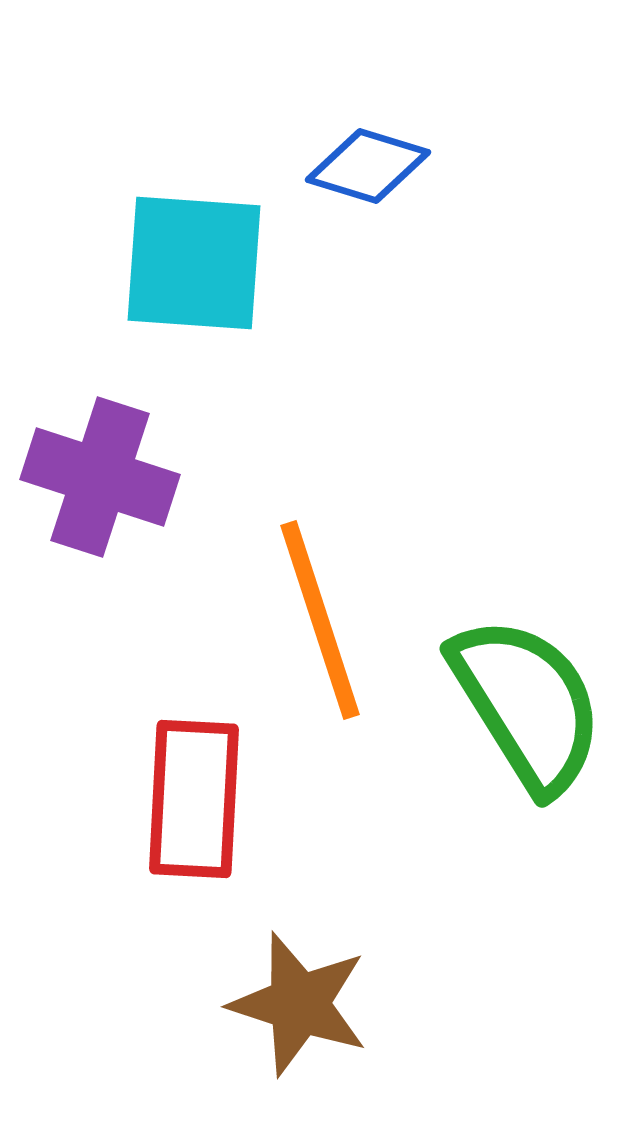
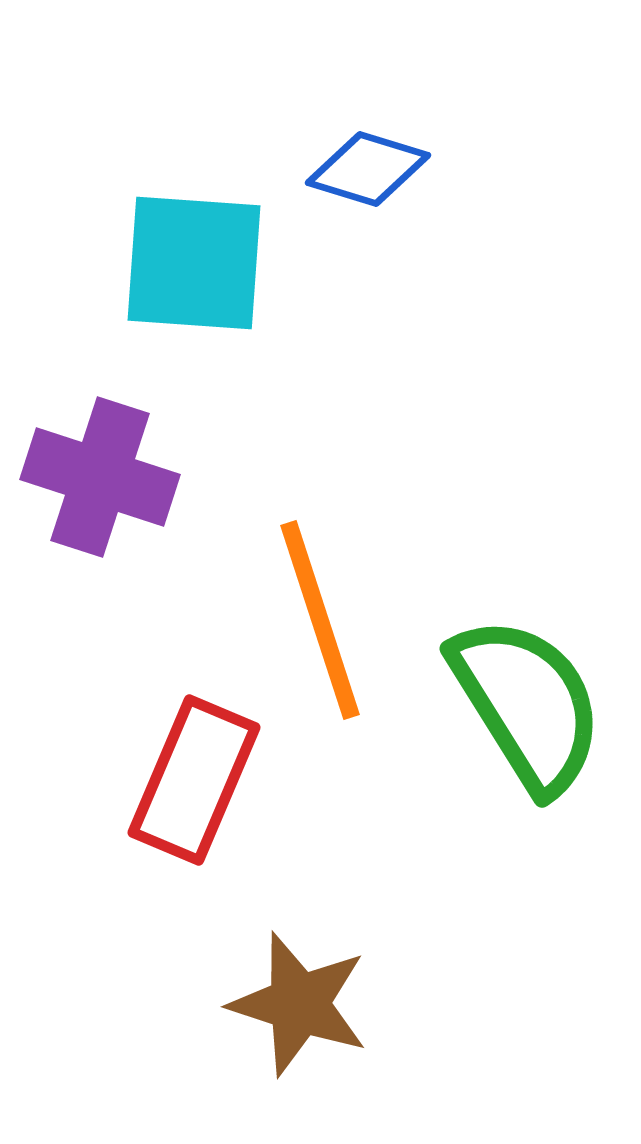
blue diamond: moved 3 px down
red rectangle: moved 19 px up; rotated 20 degrees clockwise
